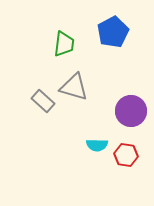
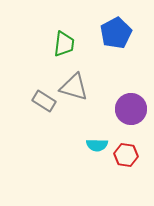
blue pentagon: moved 3 px right, 1 px down
gray rectangle: moved 1 px right; rotated 10 degrees counterclockwise
purple circle: moved 2 px up
